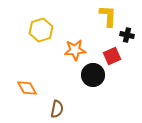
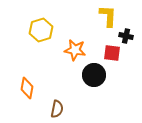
black cross: moved 1 px left, 1 px down
orange star: rotated 15 degrees clockwise
red square: moved 3 px up; rotated 30 degrees clockwise
black circle: moved 1 px right
orange diamond: rotated 40 degrees clockwise
